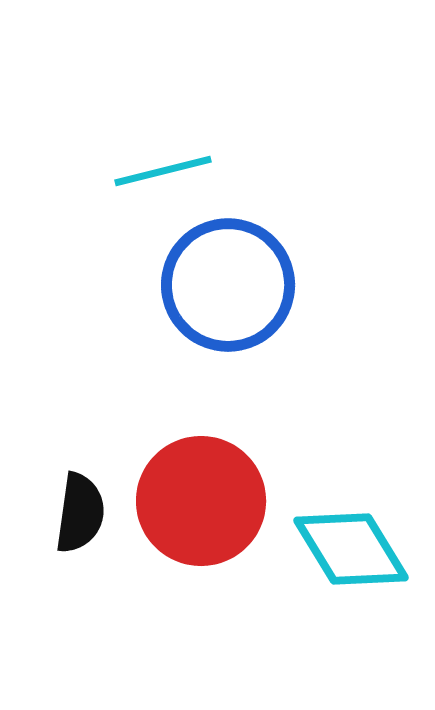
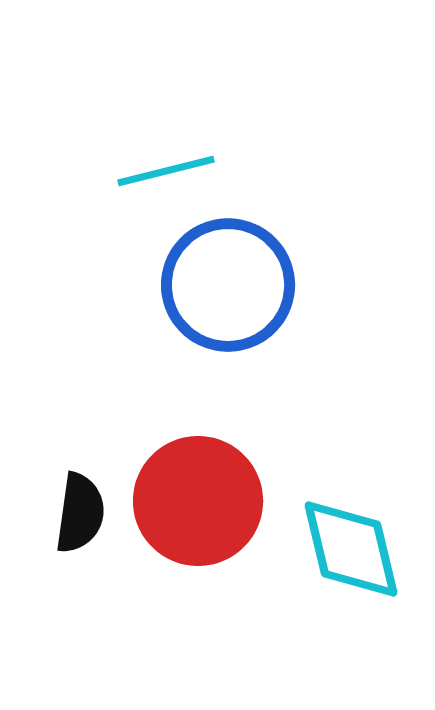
cyan line: moved 3 px right
red circle: moved 3 px left
cyan diamond: rotated 18 degrees clockwise
